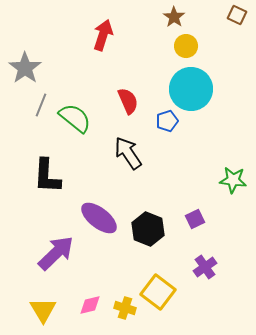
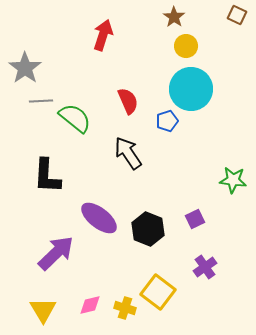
gray line: moved 4 px up; rotated 65 degrees clockwise
